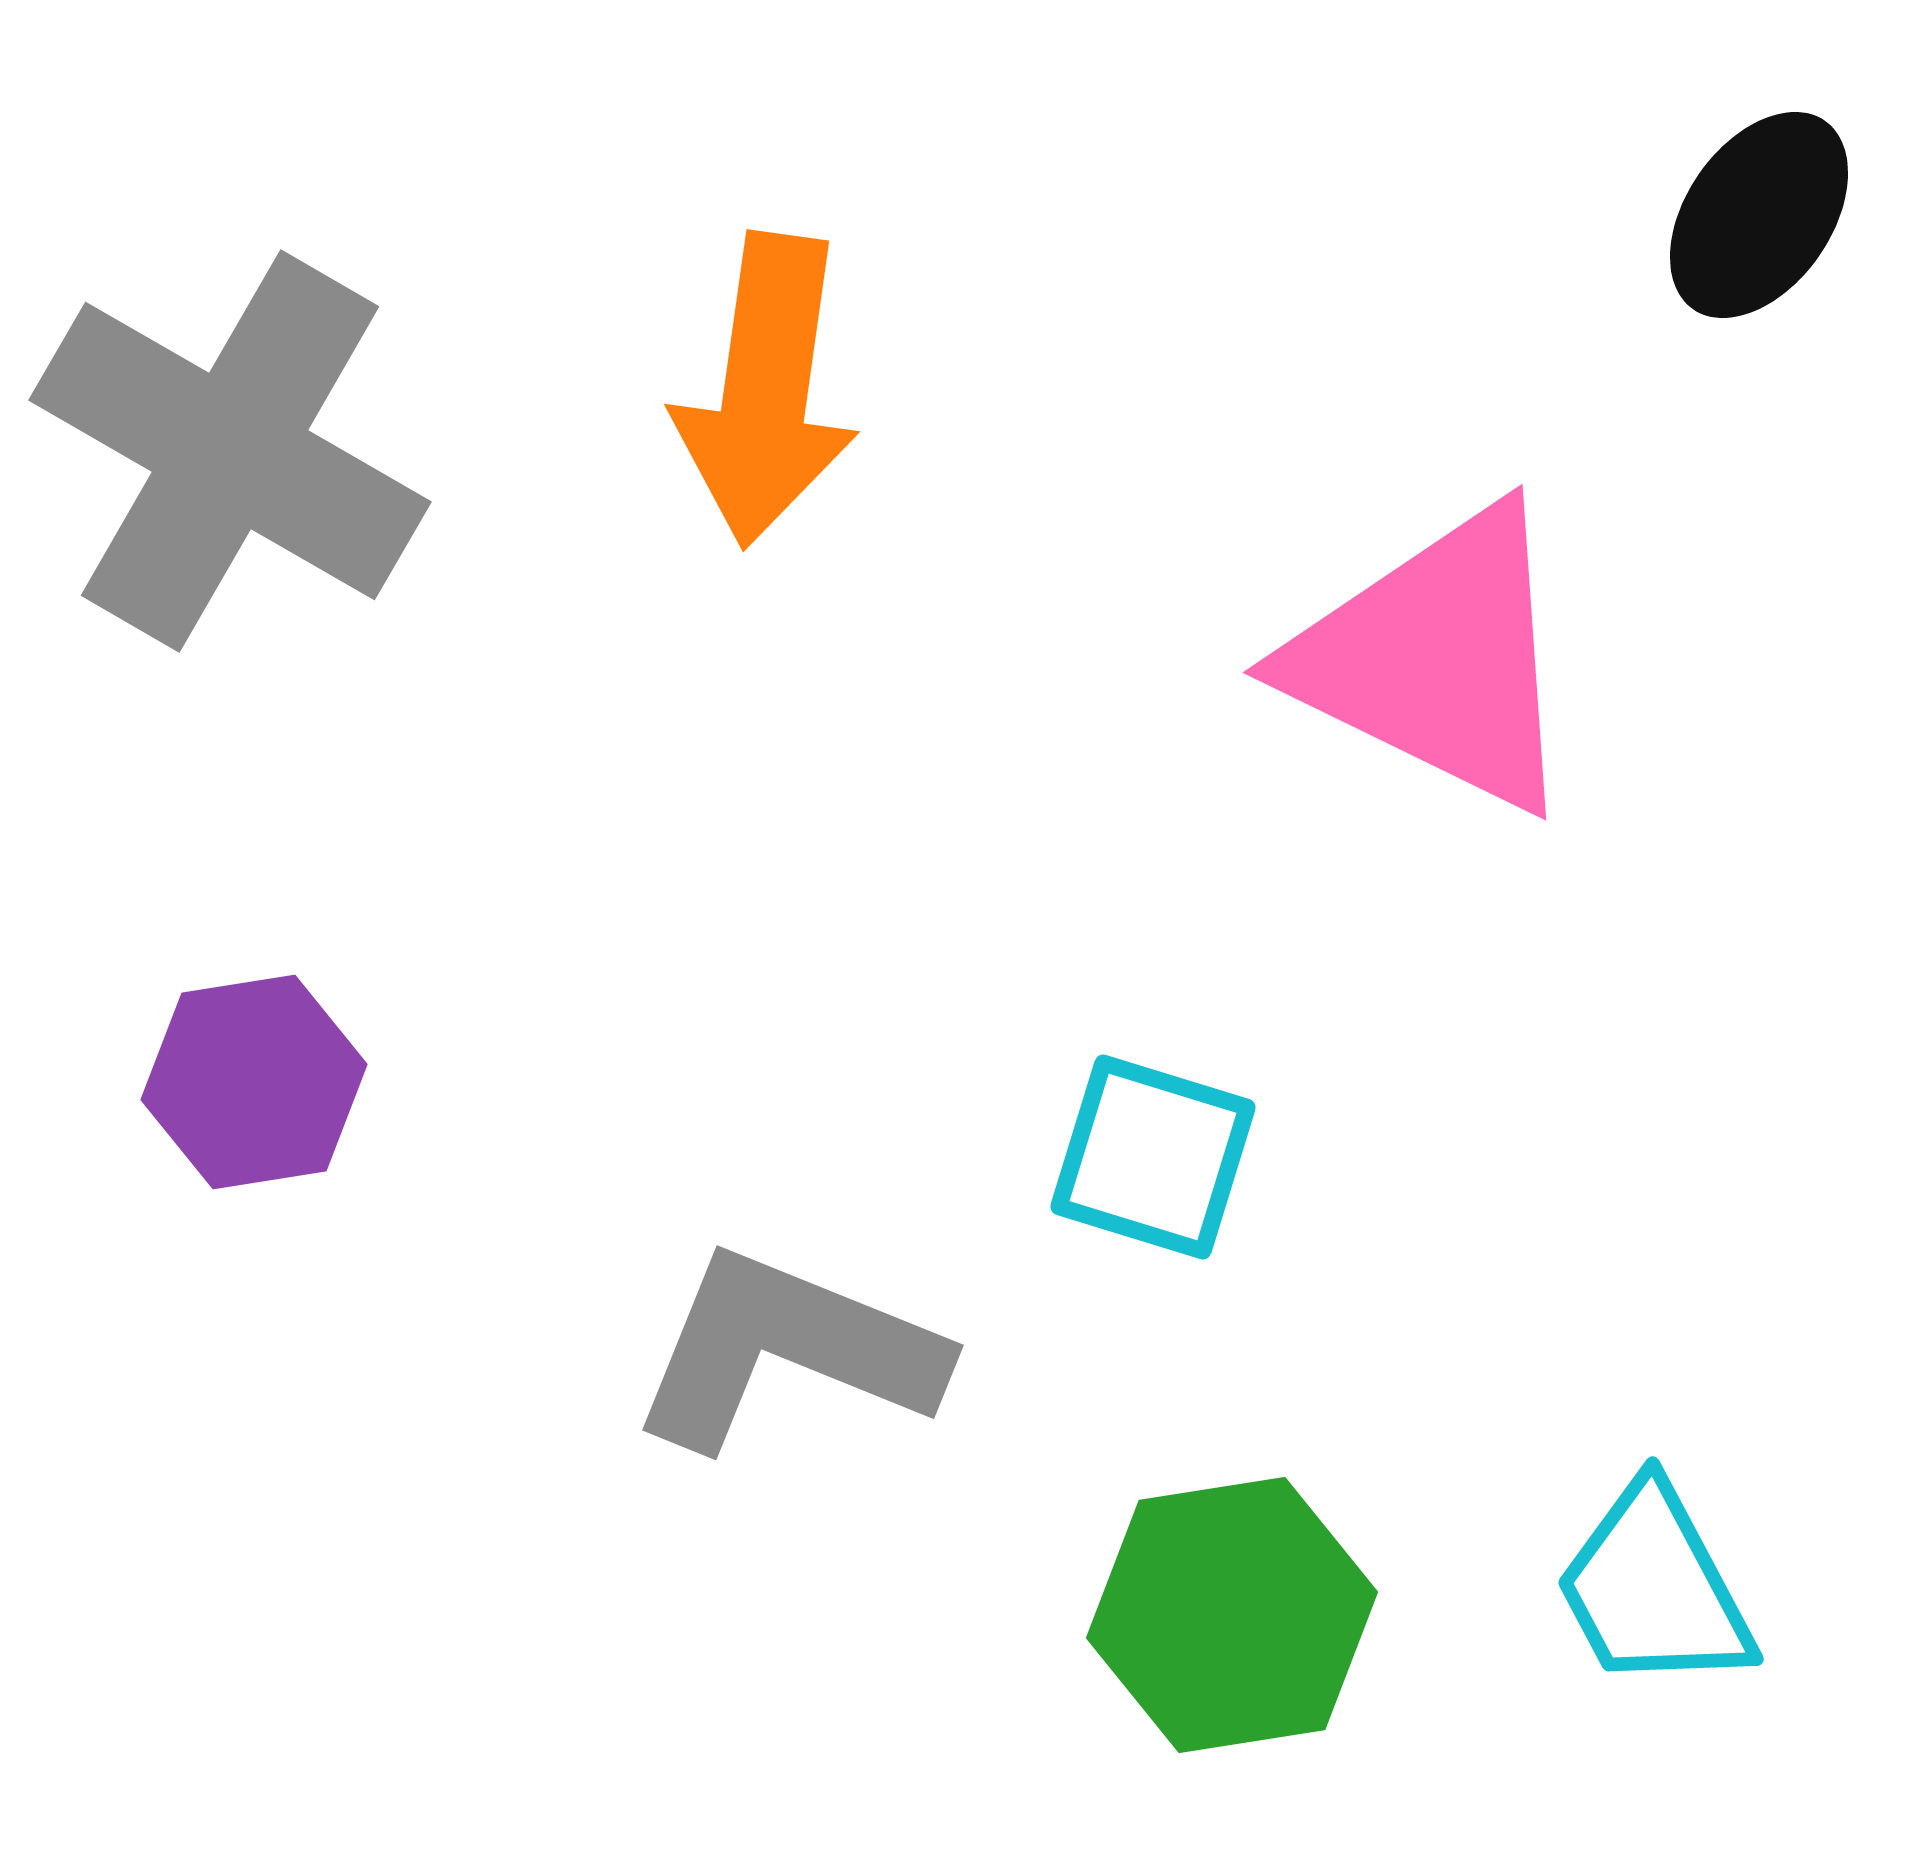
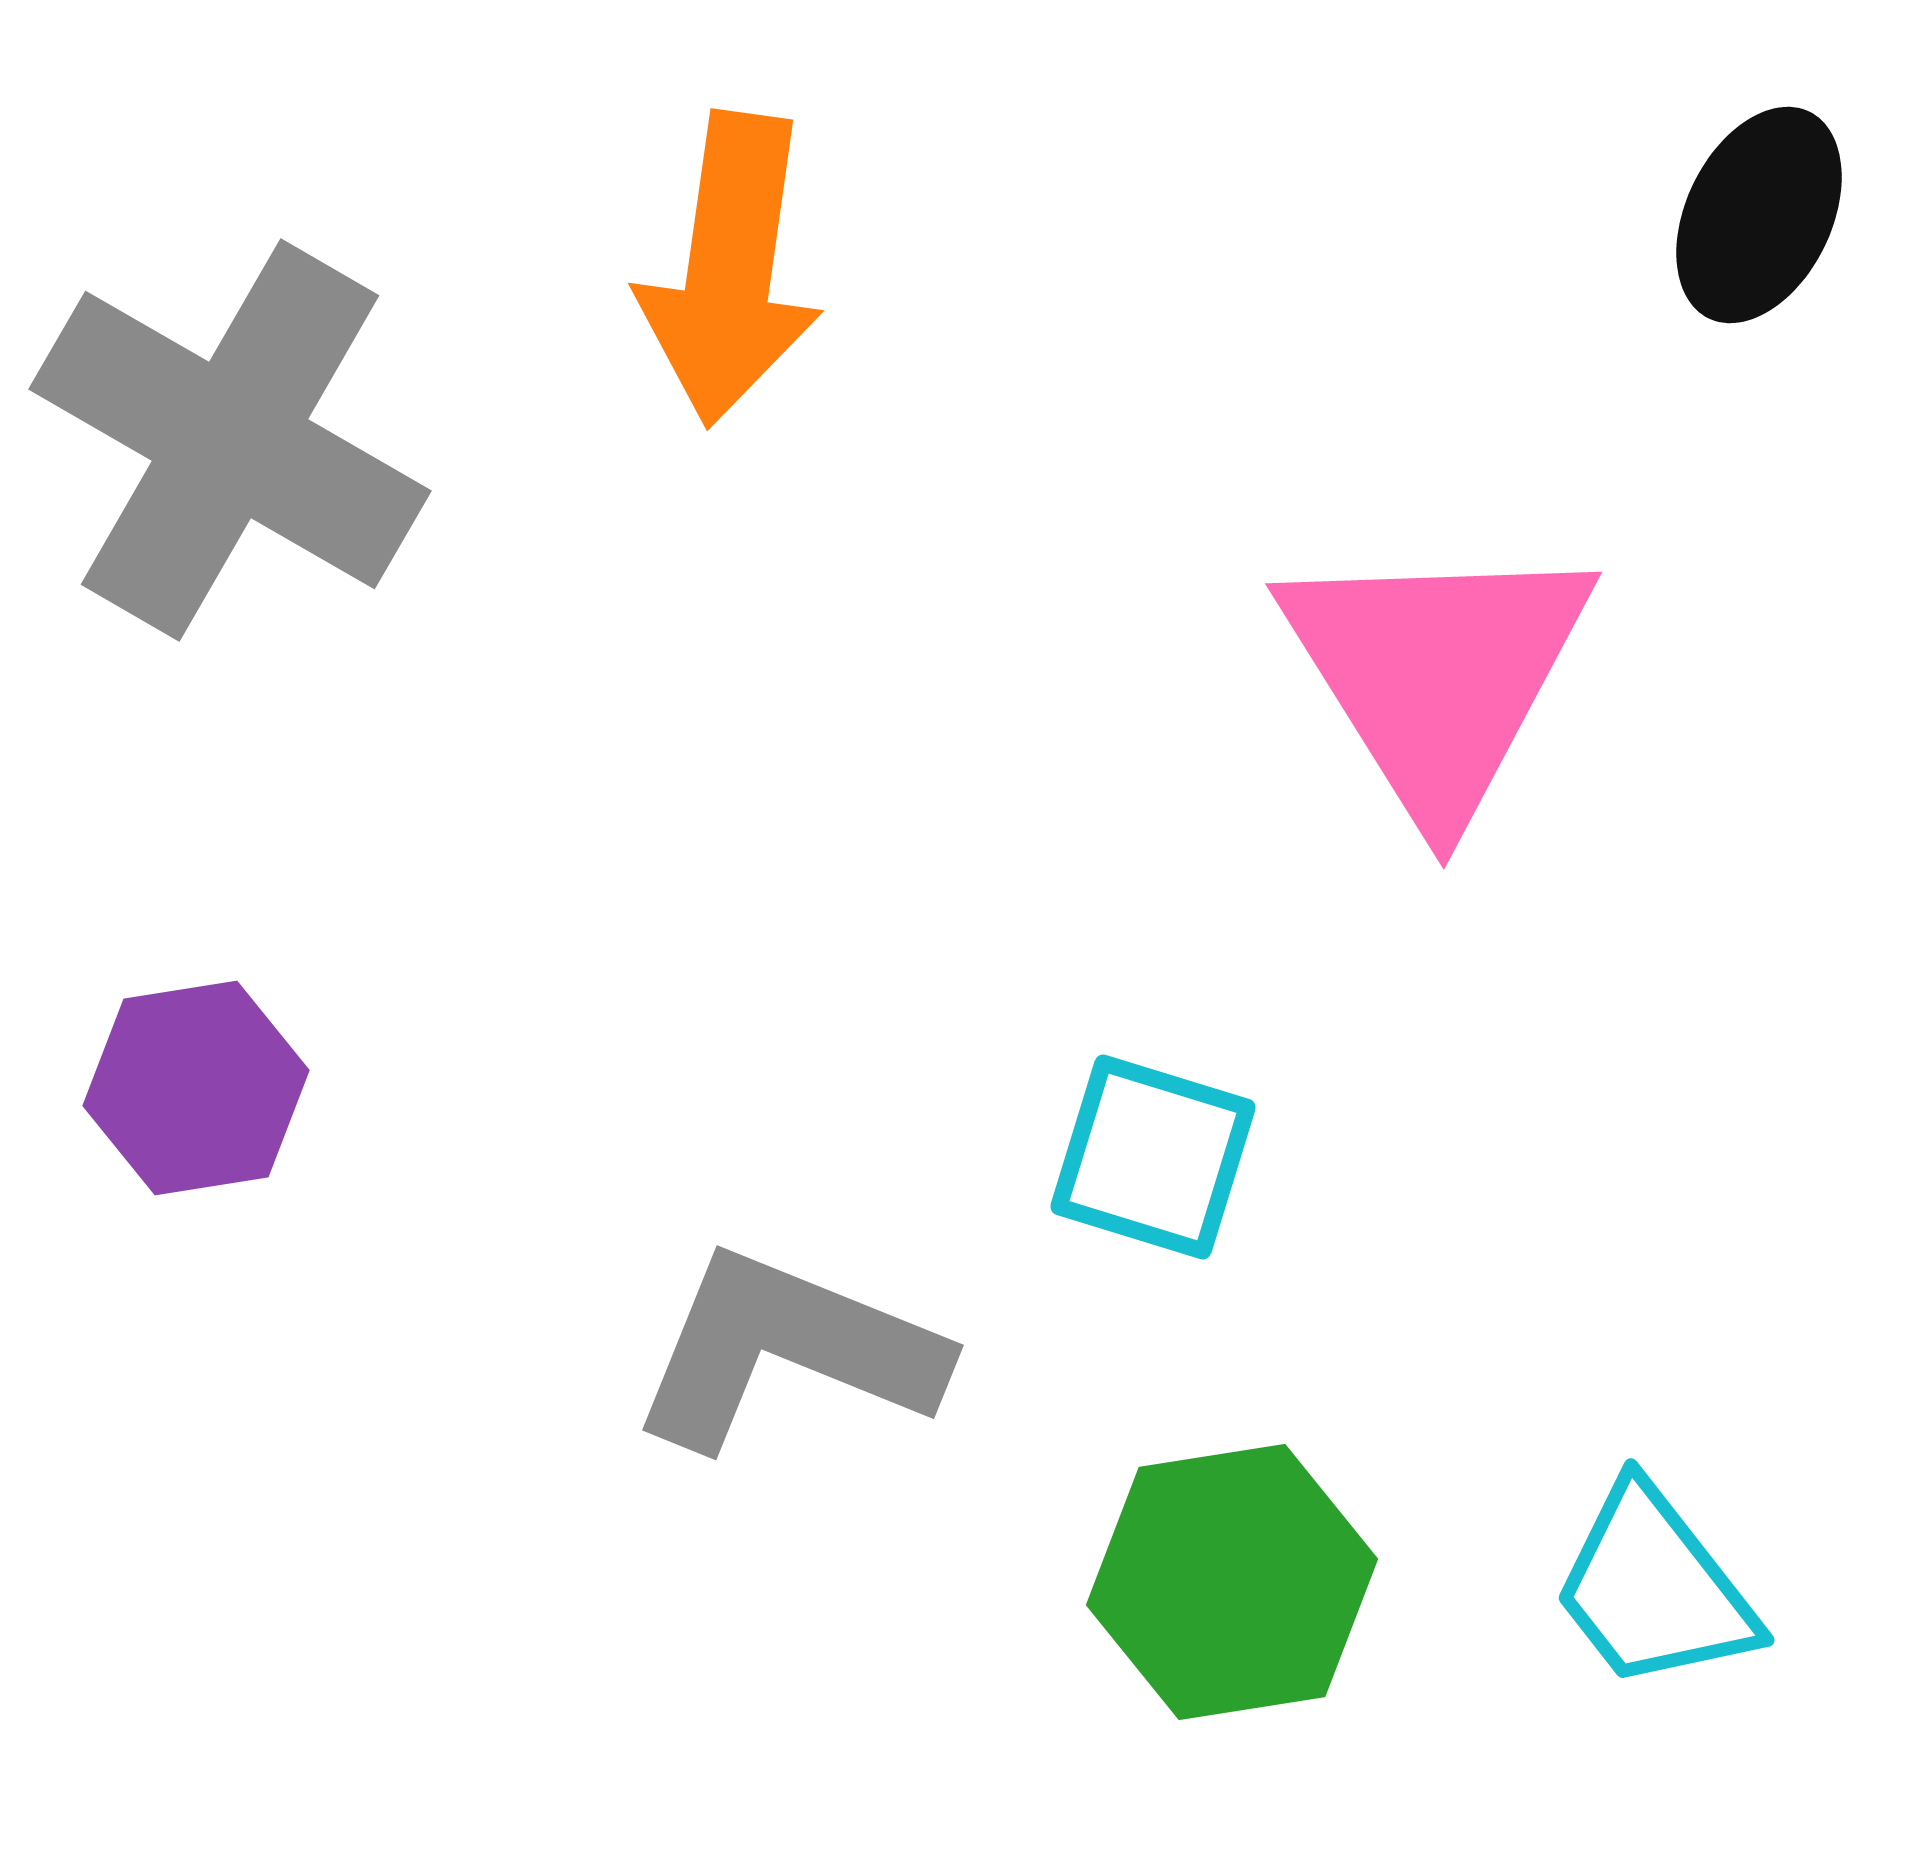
black ellipse: rotated 9 degrees counterclockwise
orange arrow: moved 36 px left, 121 px up
gray cross: moved 11 px up
pink triangle: moved 16 px down; rotated 32 degrees clockwise
purple hexagon: moved 58 px left, 6 px down
cyan trapezoid: rotated 10 degrees counterclockwise
green hexagon: moved 33 px up
